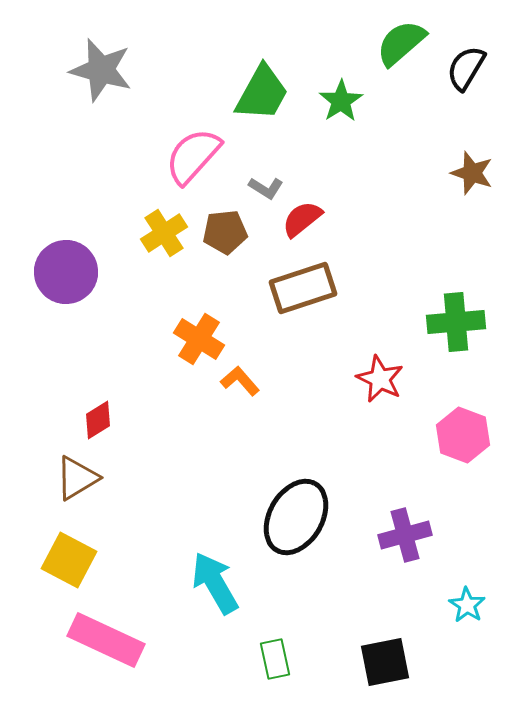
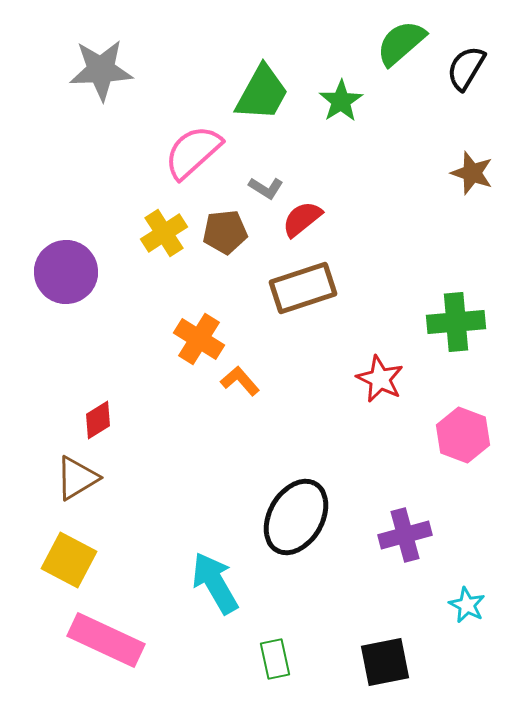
gray star: rotated 18 degrees counterclockwise
pink semicircle: moved 4 px up; rotated 6 degrees clockwise
cyan star: rotated 6 degrees counterclockwise
